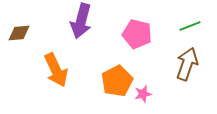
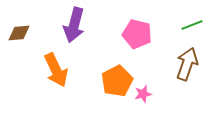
purple arrow: moved 7 px left, 4 px down
green line: moved 2 px right, 1 px up
